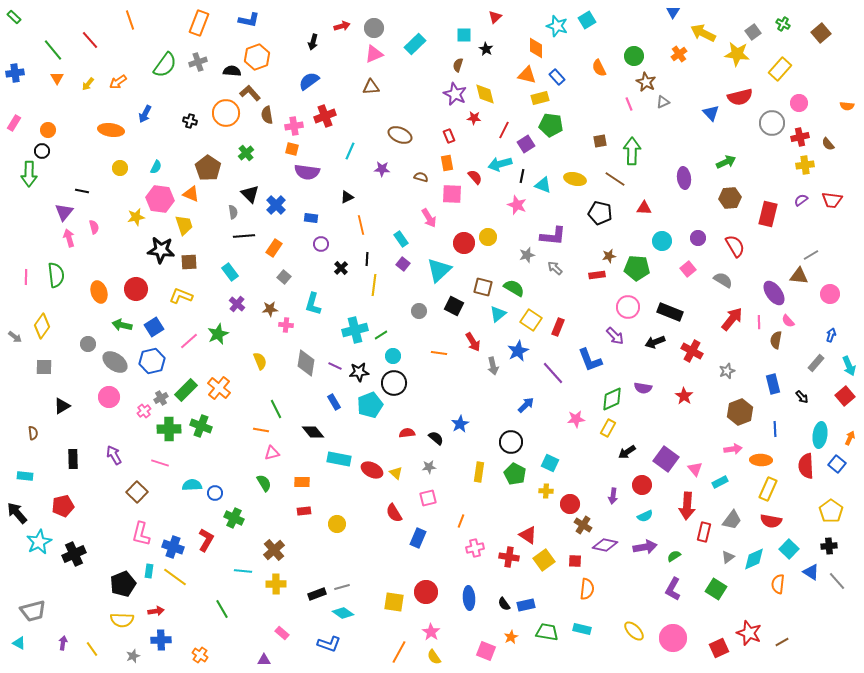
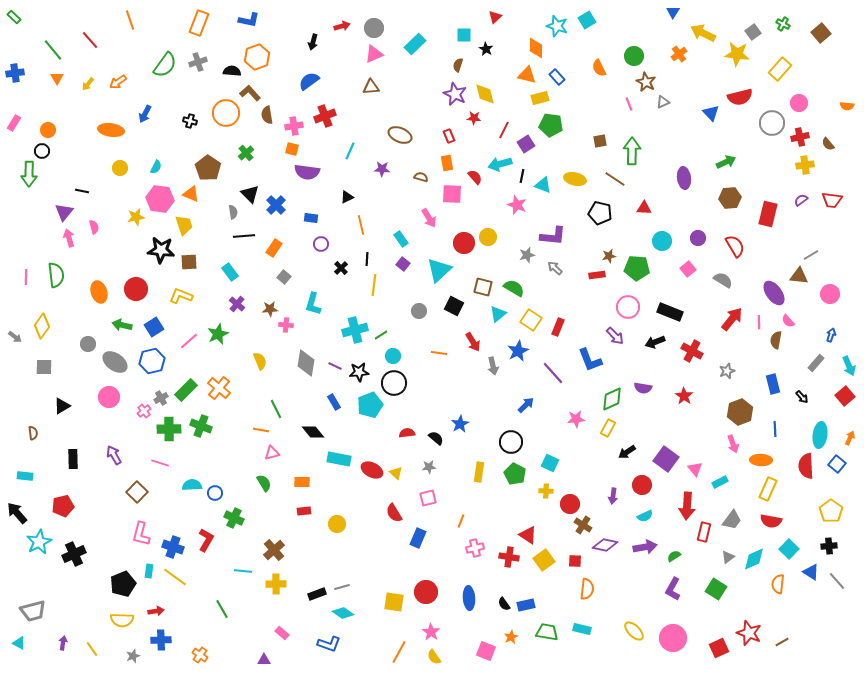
pink arrow at (733, 449): moved 5 px up; rotated 78 degrees clockwise
